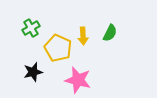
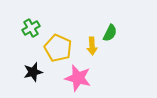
yellow arrow: moved 9 px right, 10 px down
pink star: moved 2 px up
